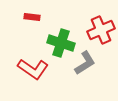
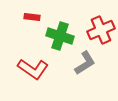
green cross: moved 1 px left, 7 px up
